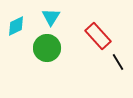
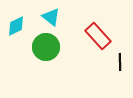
cyan triangle: rotated 24 degrees counterclockwise
green circle: moved 1 px left, 1 px up
black line: moved 2 px right; rotated 30 degrees clockwise
